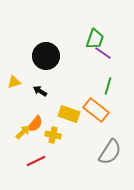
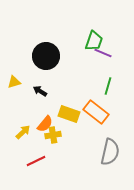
green trapezoid: moved 1 px left, 2 px down
purple line: rotated 12 degrees counterclockwise
orange rectangle: moved 2 px down
orange semicircle: moved 10 px right
yellow cross: rotated 21 degrees counterclockwise
gray semicircle: rotated 20 degrees counterclockwise
